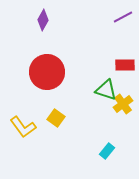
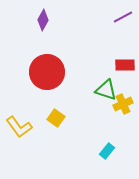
yellow cross: rotated 12 degrees clockwise
yellow L-shape: moved 4 px left
